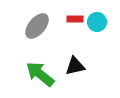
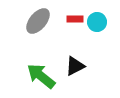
gray ellipse: moved 1 px right, 5 px up
black triangle: rotated 15 degrees counterclockwise
green arrow: moved 1 px right, 2 px down
